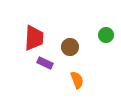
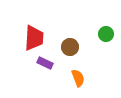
green circle: moved 1 px up
orange semicircle: moved 1 px right, 2 px up
